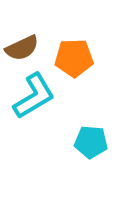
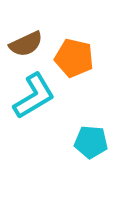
brown semicircle: moved 4 px right, 4 px up
orange pentagon: rotated 15 degrees clockwise
